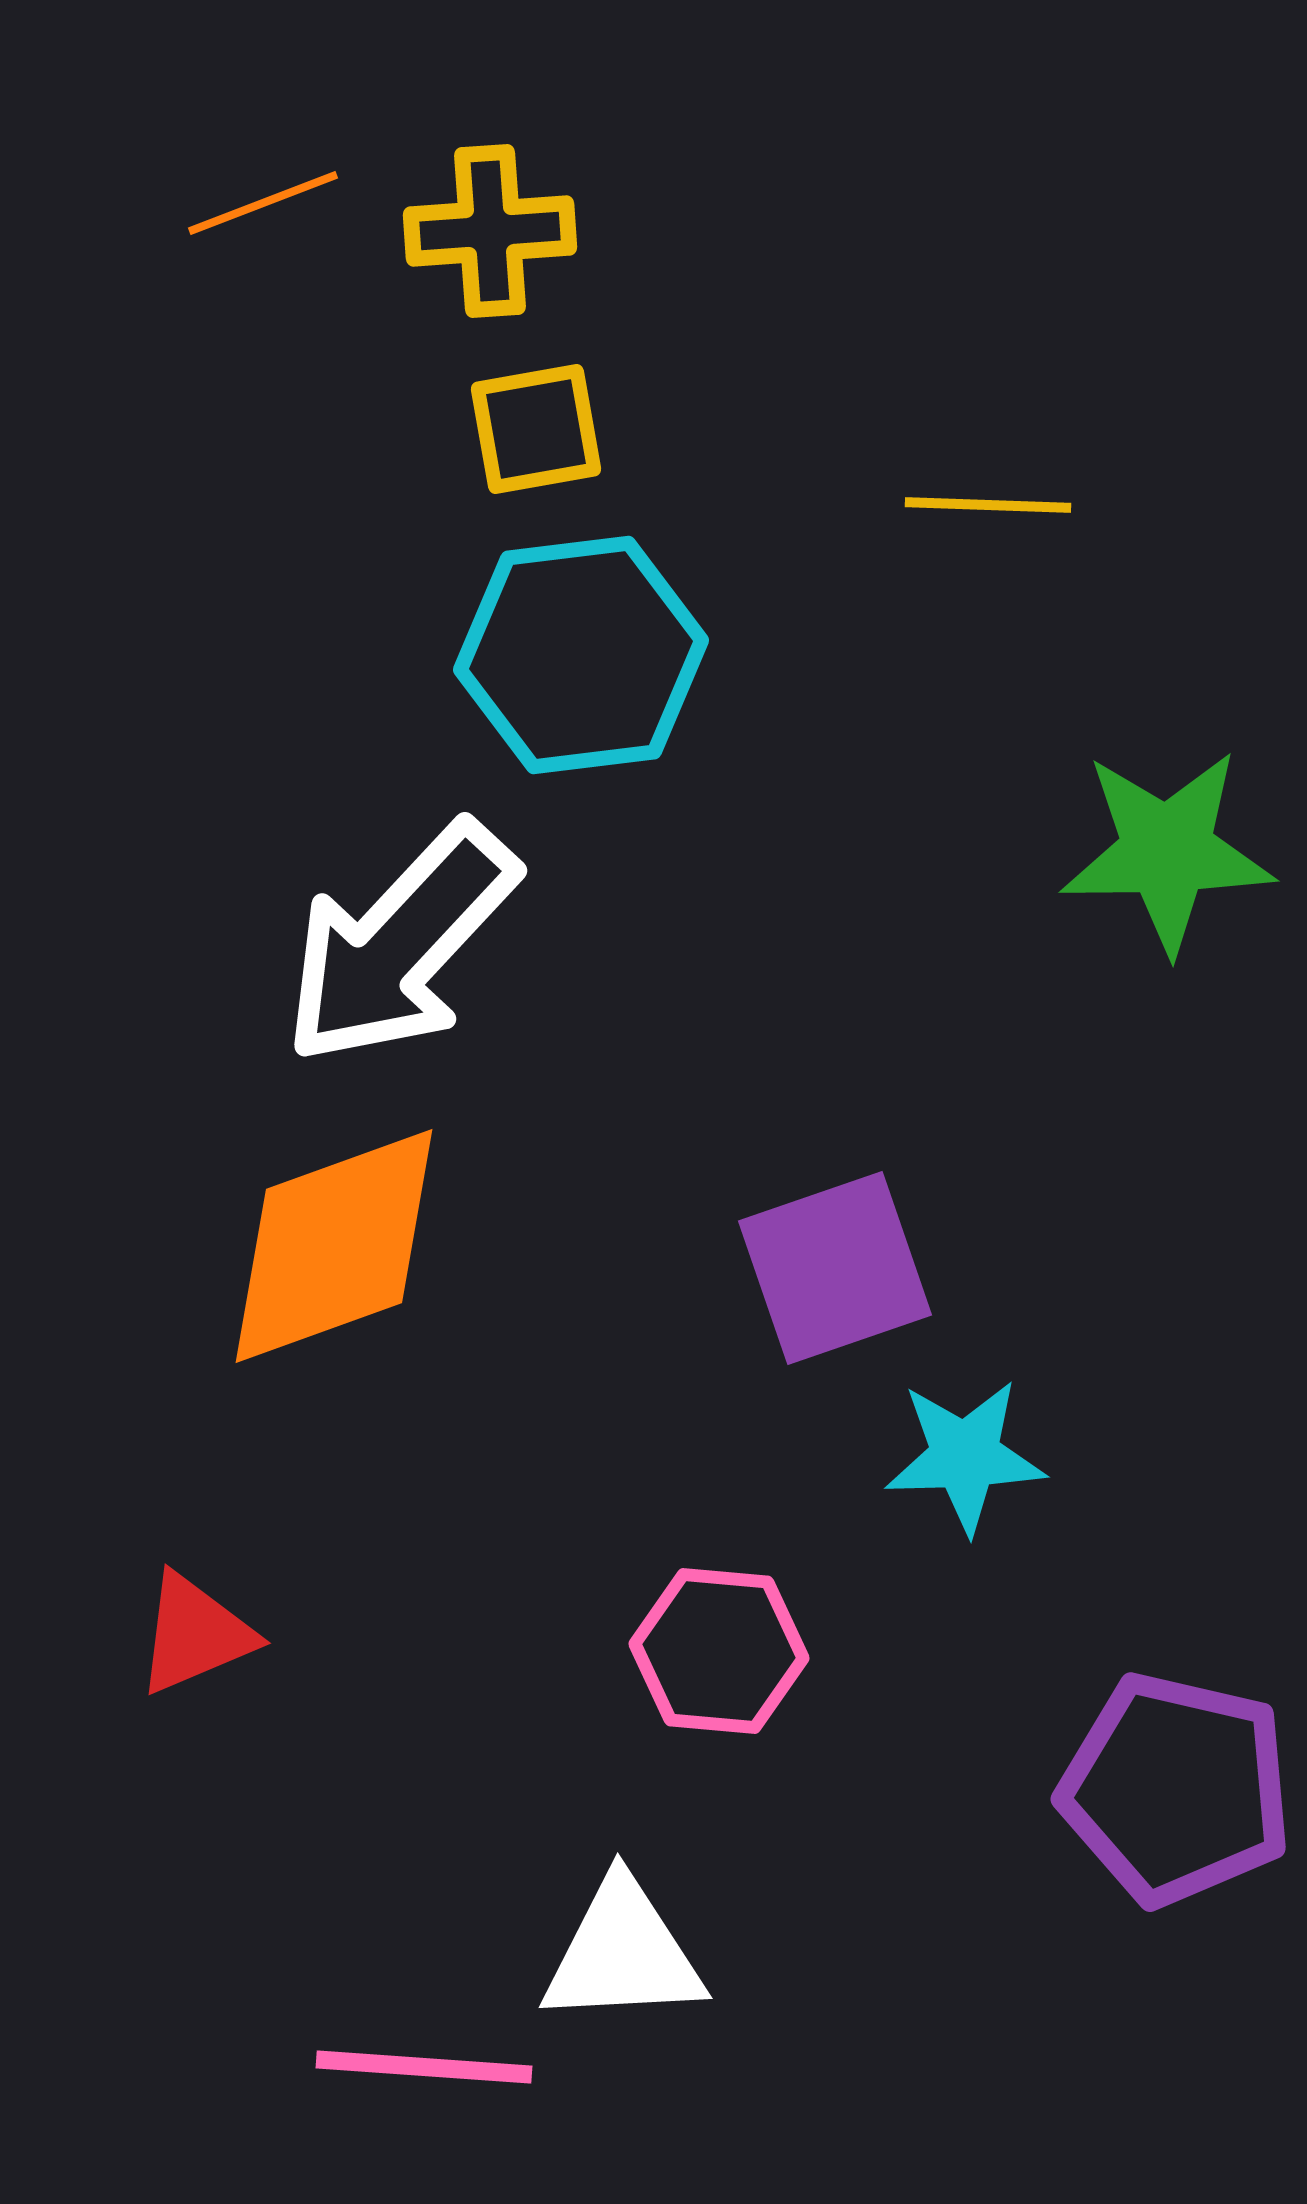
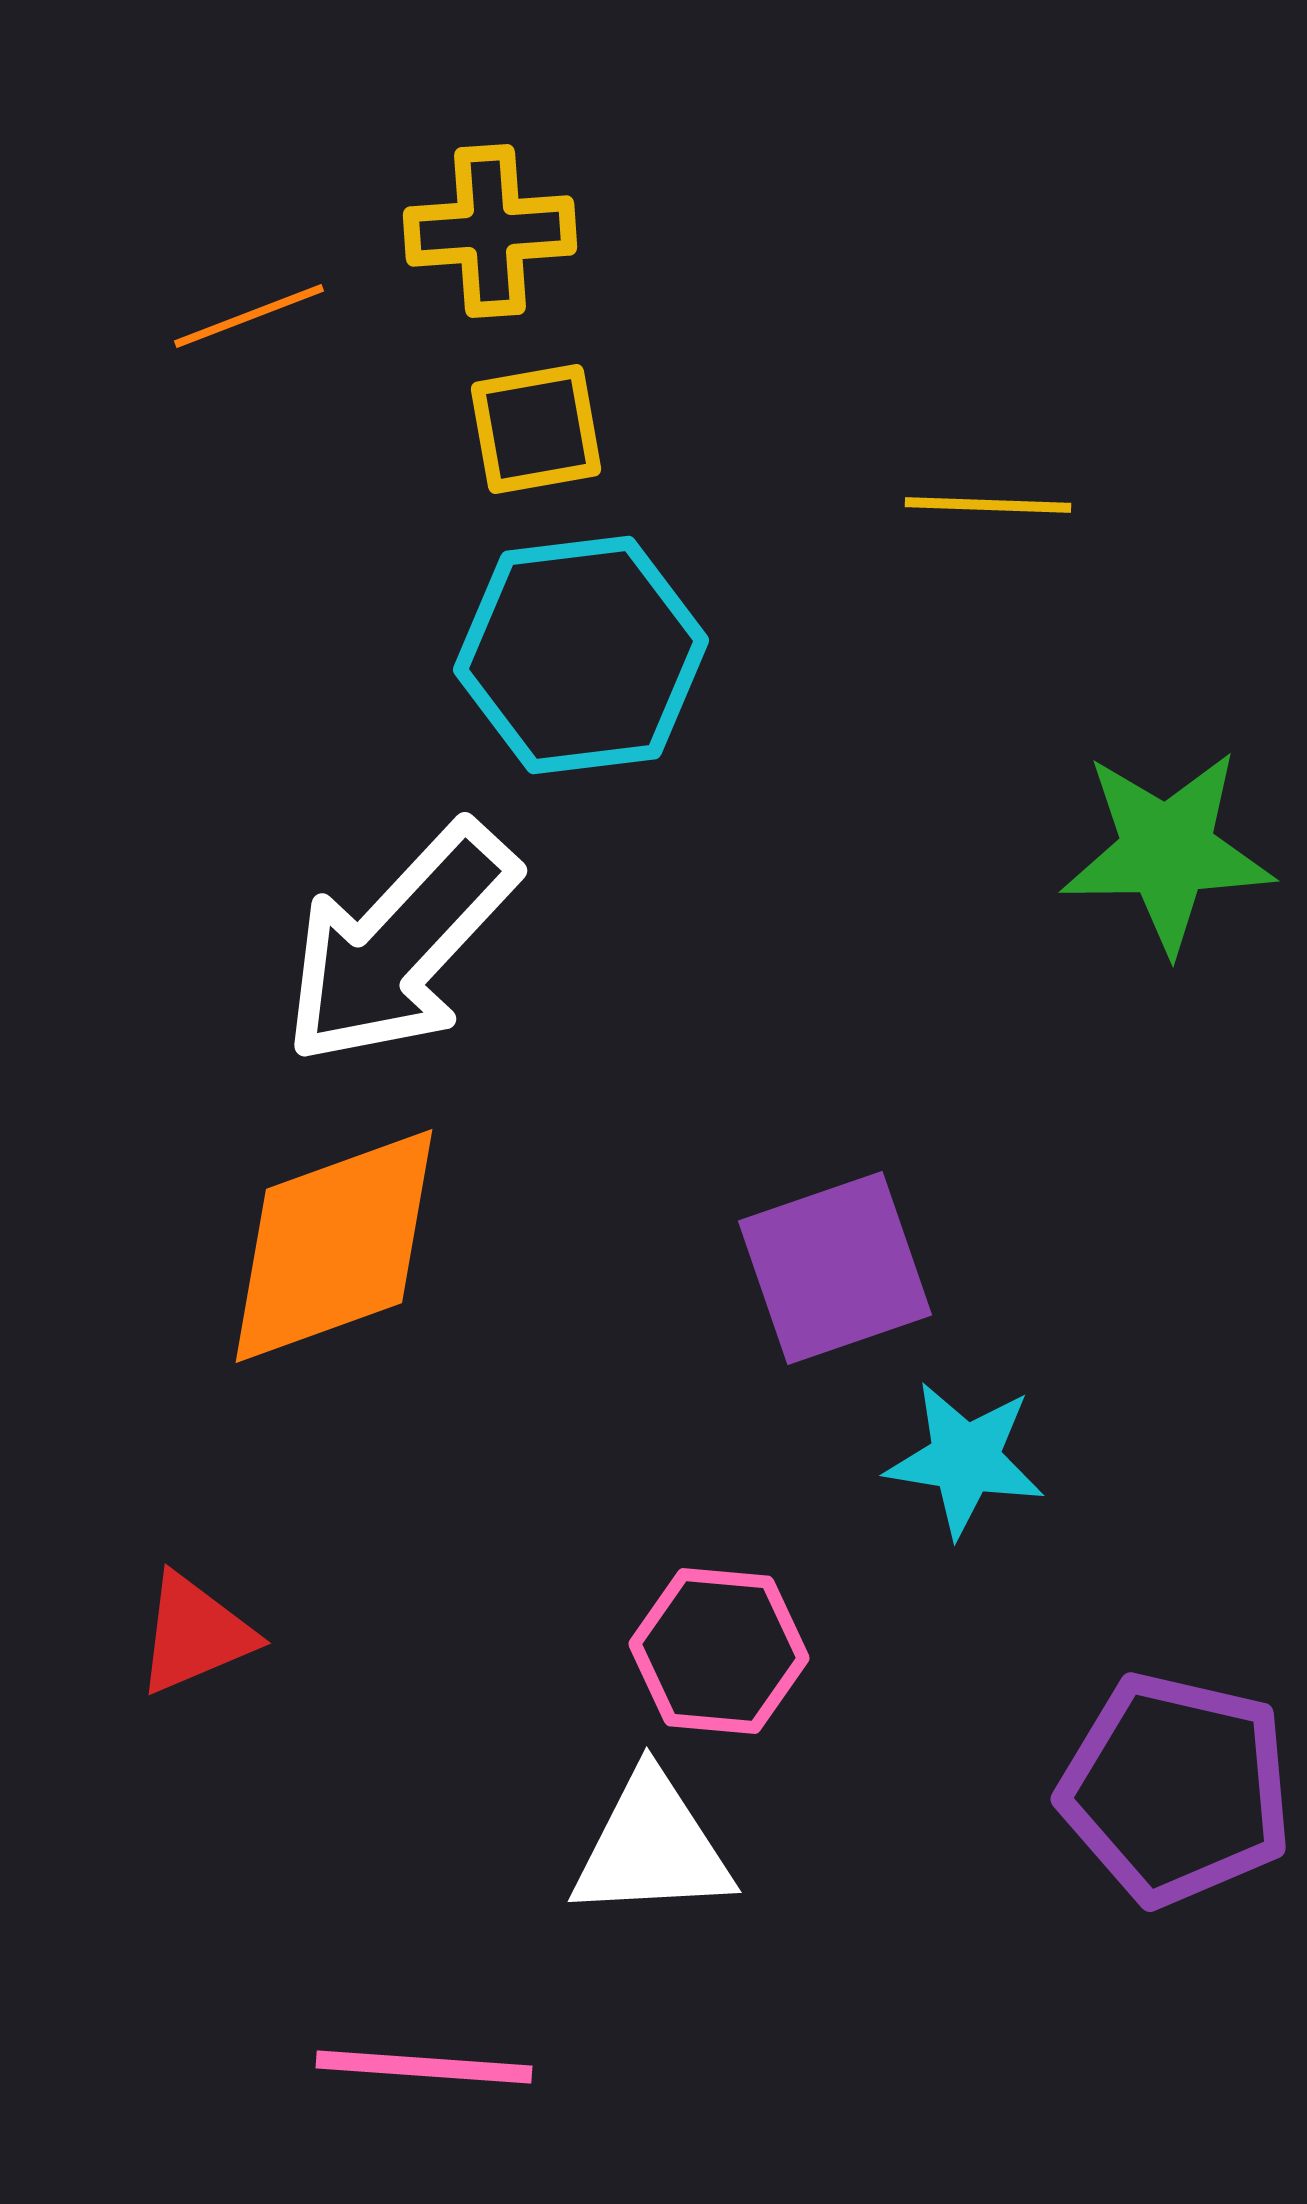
orange line: moved 14 px left, 113 px down
cyan star: moved 3 px down; rotated 11 degrees clockwise
white triangle: moved 29 px right, 106 px up
